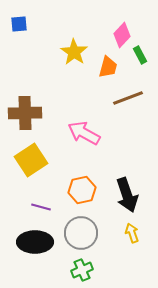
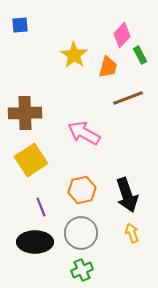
blue square: moved 1 px right, 1 px down
yellow star: moved 3 px down
purple line: rotated 54 degrees clockwise
